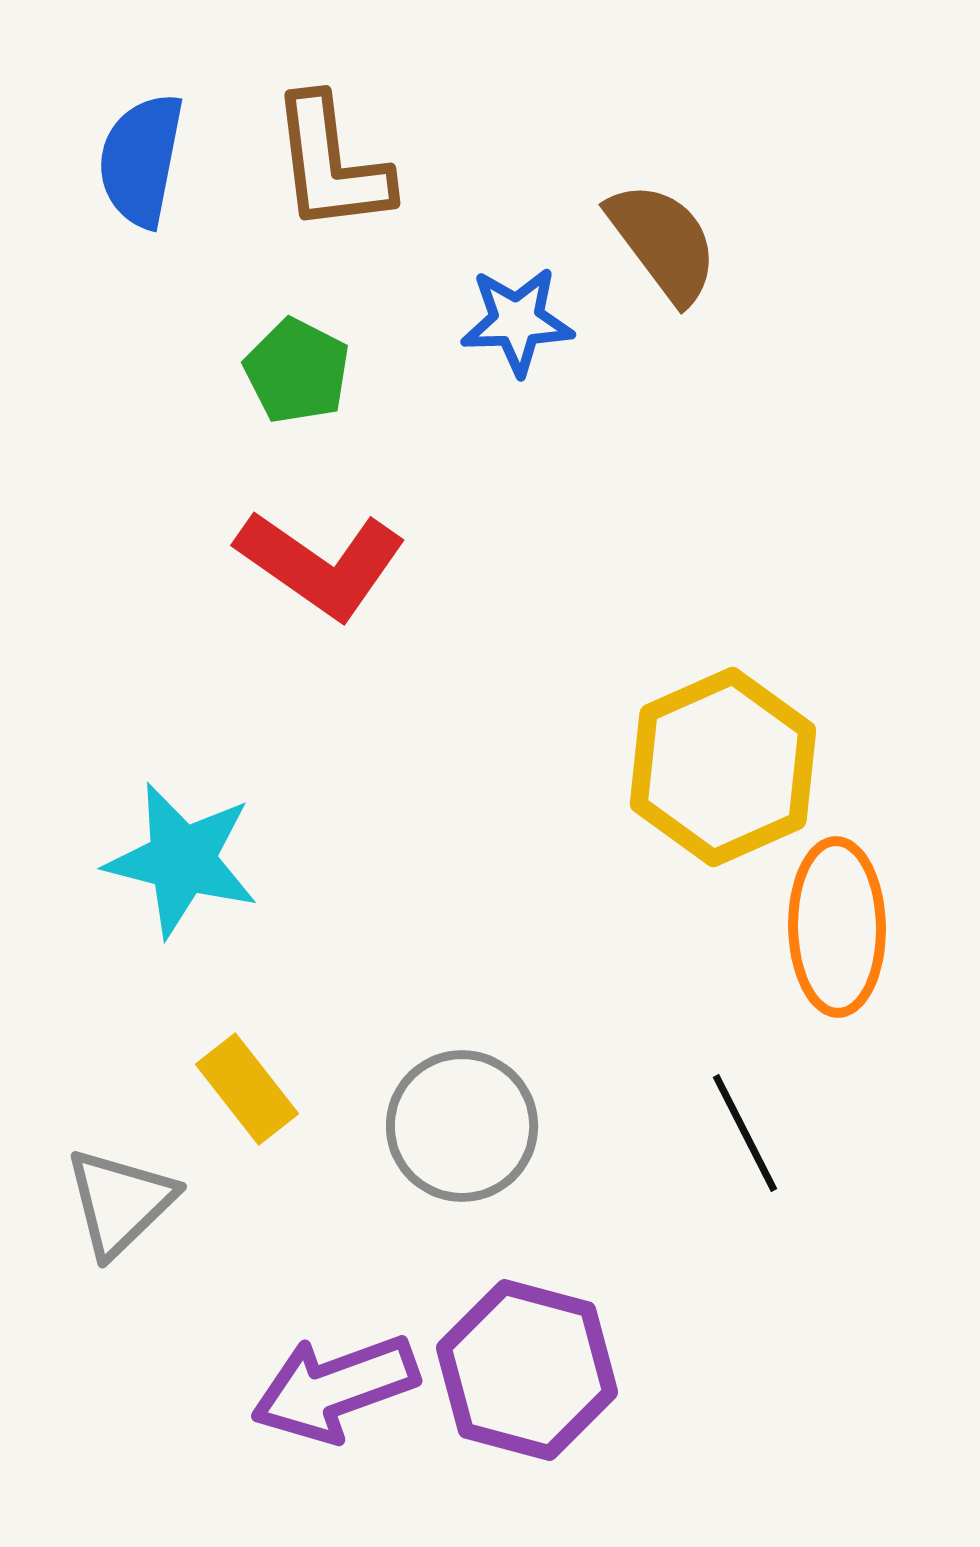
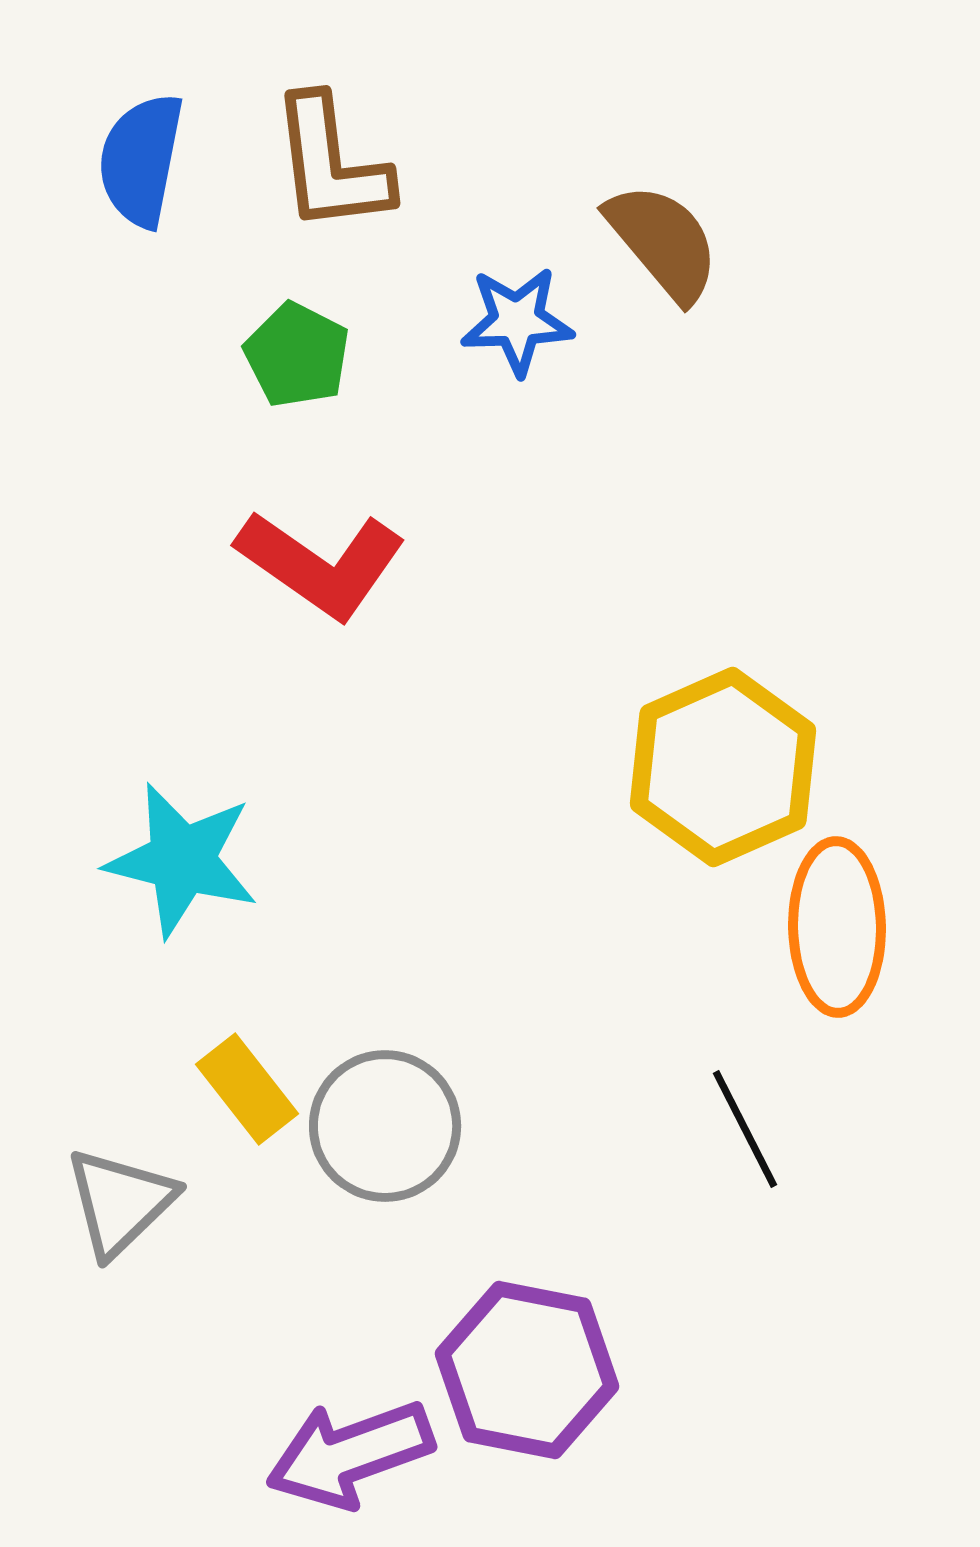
brown semicircle: rotated 3 degrees counterclockwise
green pentagon: moved 16 px up
gray circle: moved 77 px left
black line: moved 4 px up
purple hexagon: rotated 4 degrees counterclockwise
purple arrow: moved 15 px right, 66 px down
